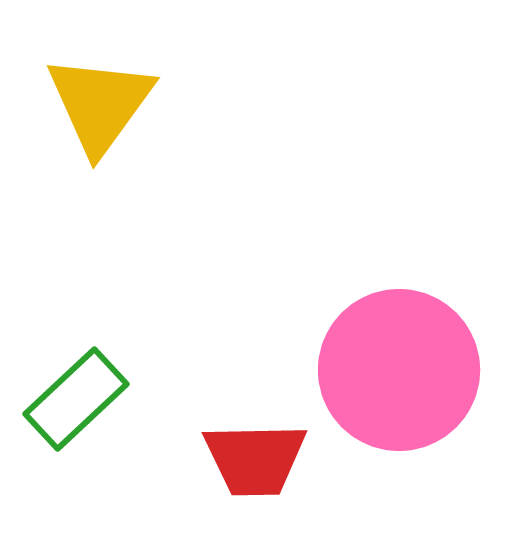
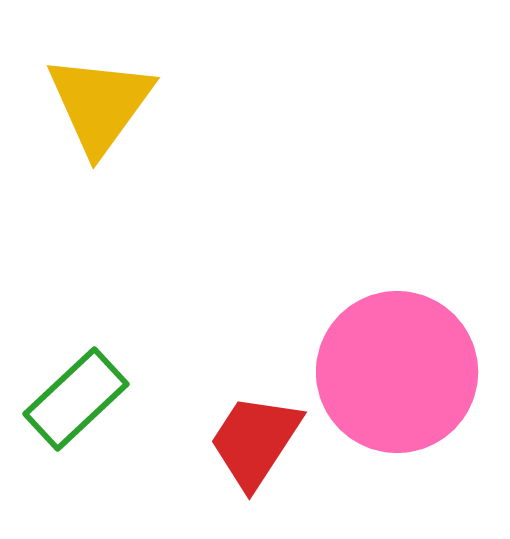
pink circle: moved 2 px left, 2 px down
red trapezoid: moved 18 px up; rotated 124 degrees clockwise
